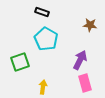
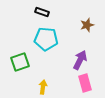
brown star: moved 3 px left; rotated 24 degrees counterclockwise
cyan pentagon: rotated 25 degrees counterclockwise
